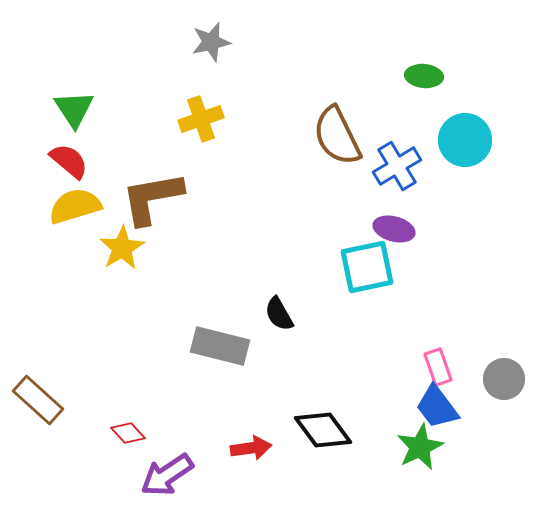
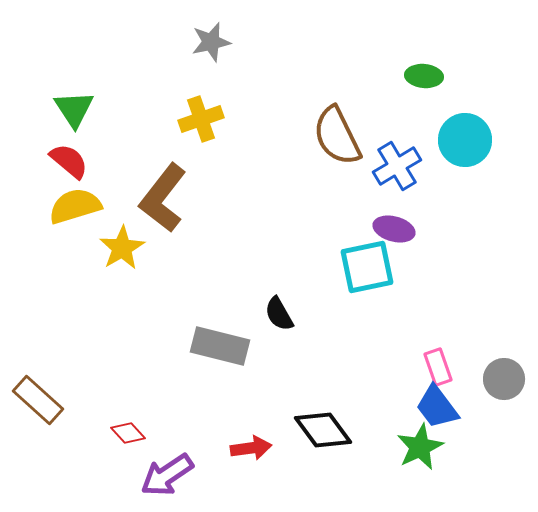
brown L-shape: moved 11 px right; rotated 42 degrees counterclockwise
